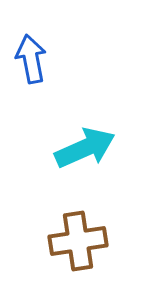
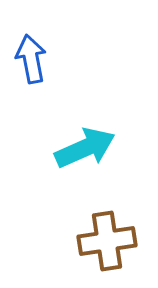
brown cross: moved 29 px right
